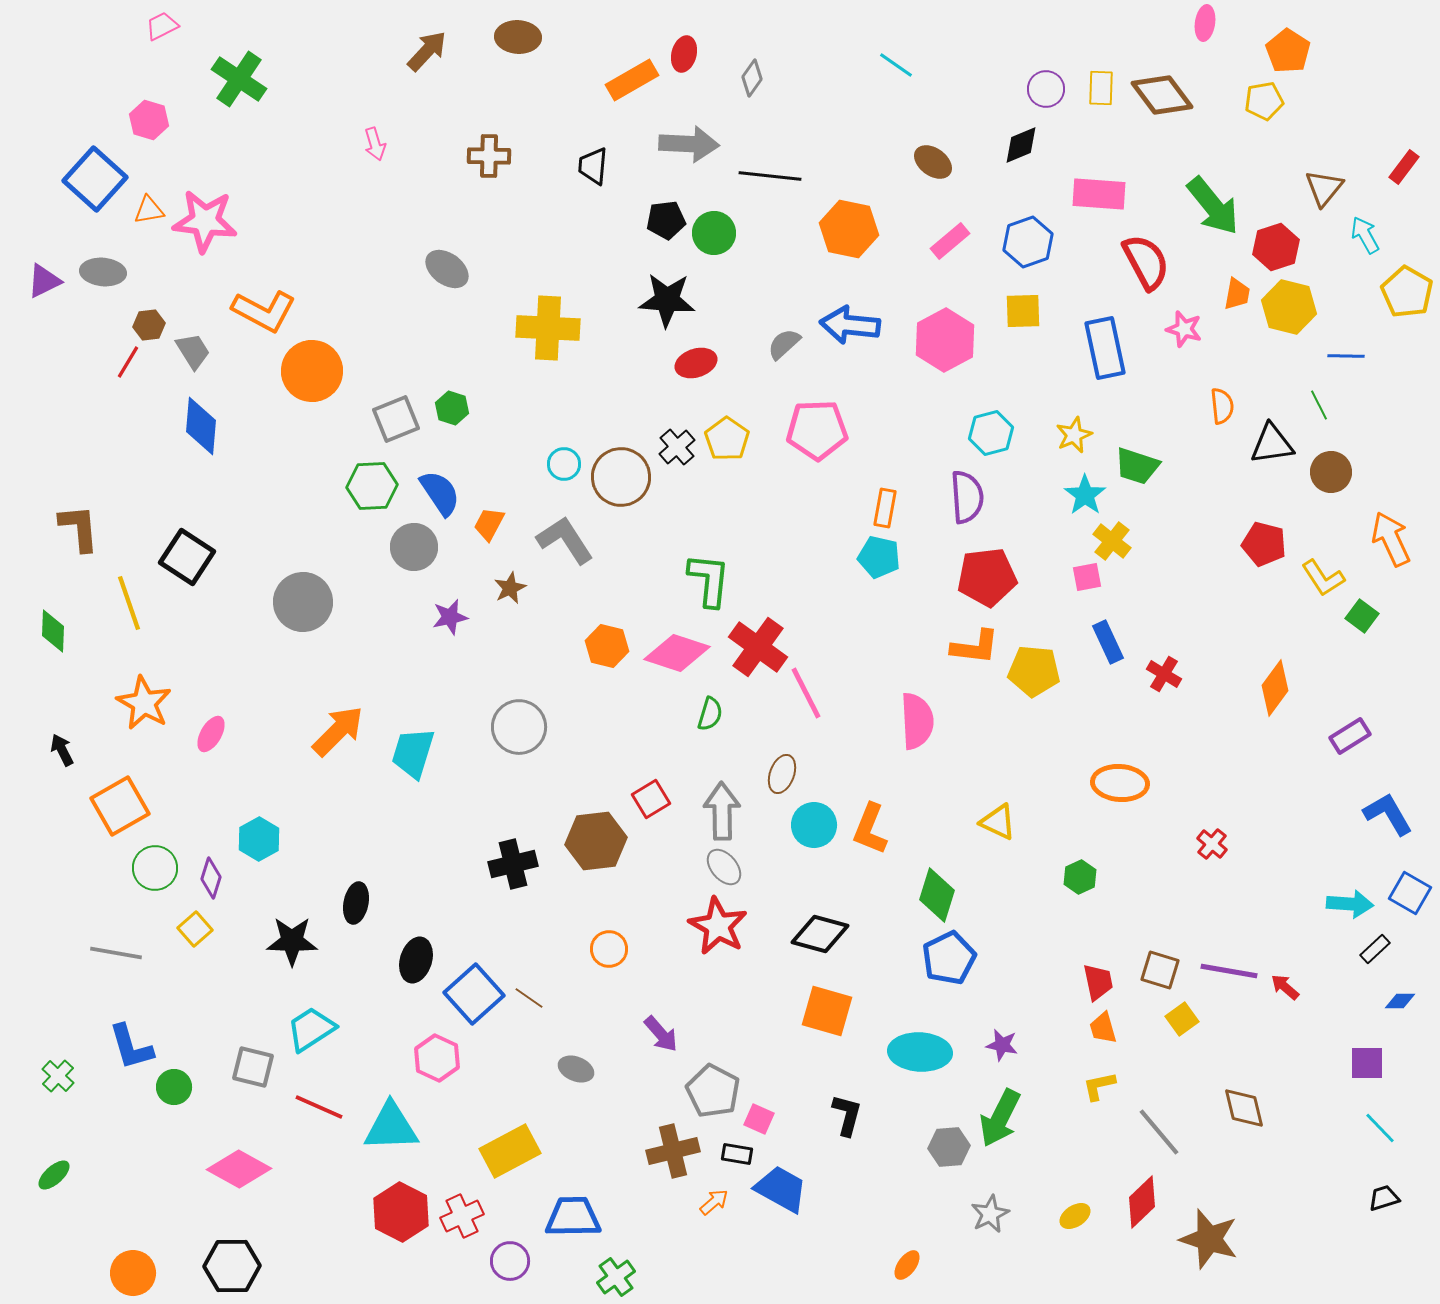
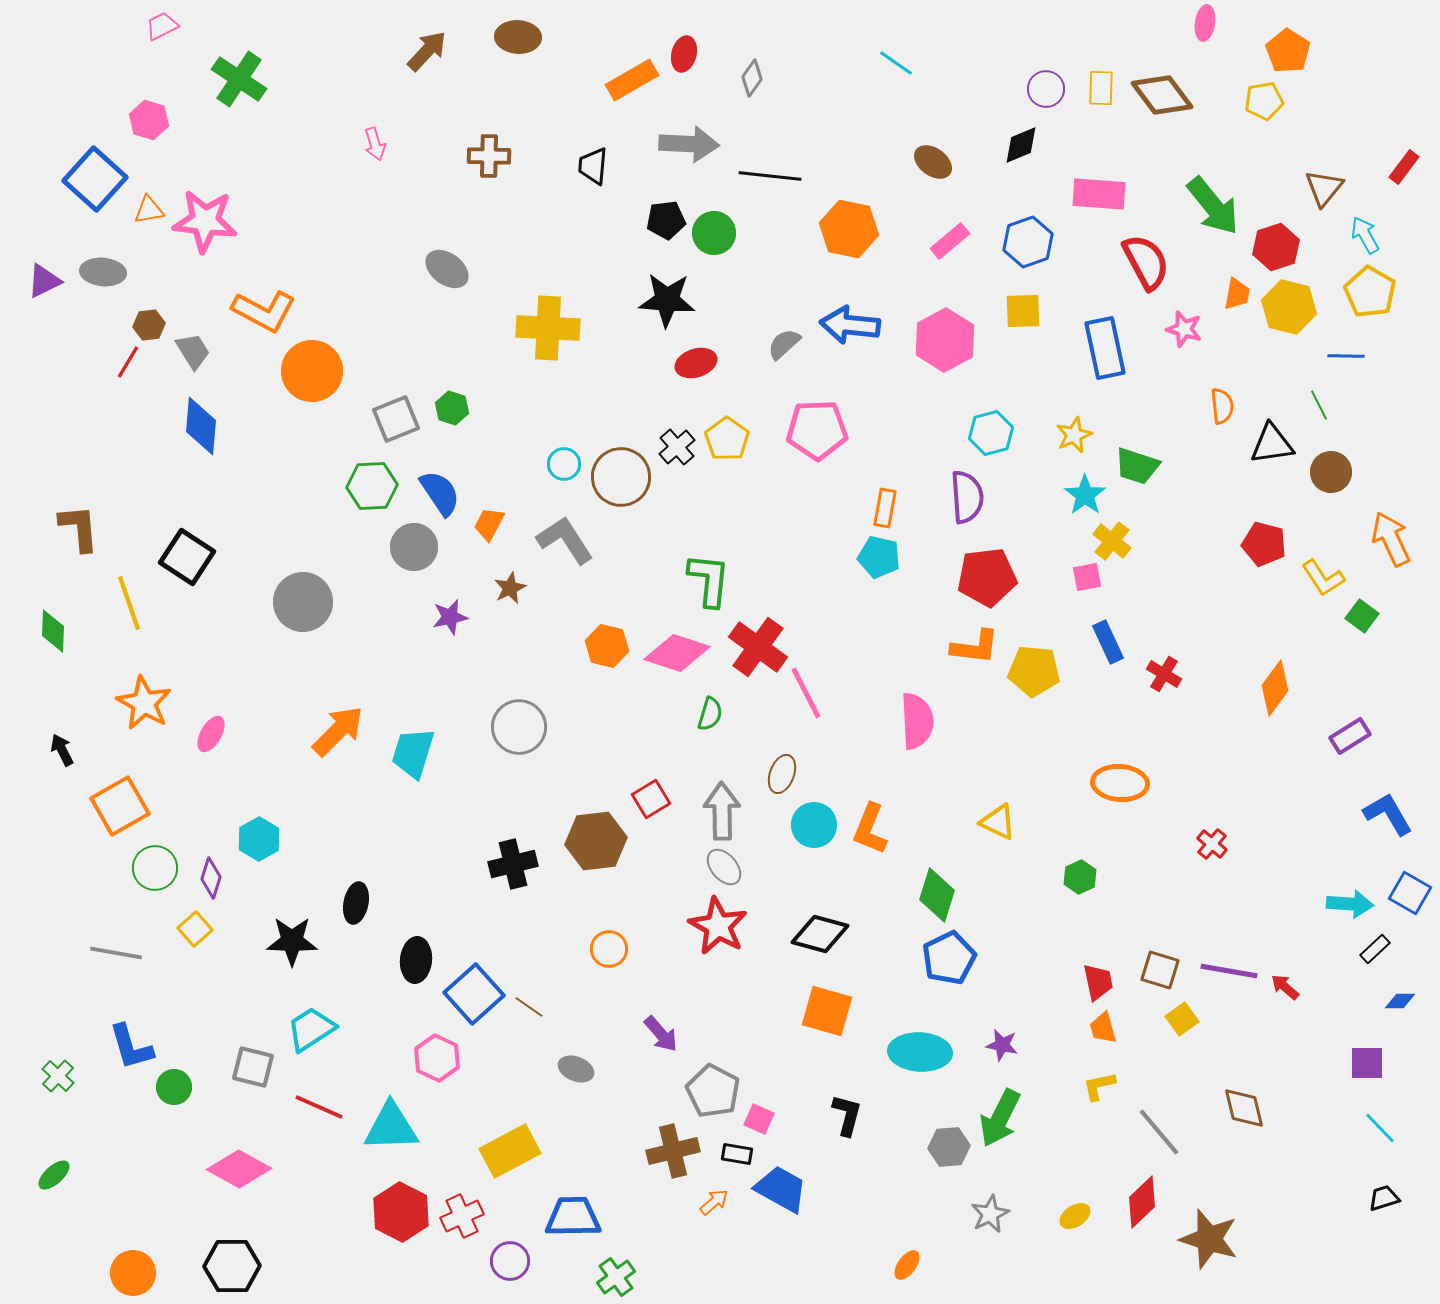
cyan line at (896, 65): moved 2 px up
yellow pentagon at (1407, 292): moved 37 px left
black ellipse at (416, 960): rotated 12 degrees counterclockwise
brown line at (529, 998): moved 9 px down
